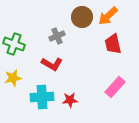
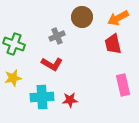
orange arrow: moved 10 px right, 2 px down; rotated 15 degrees clockwise
pink rectangle: moved 8 px right, 2 px up; rotated 55 degrees counterclockwise
